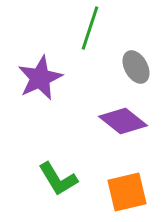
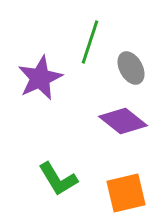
green line: moved 14 px down
gray ellipse: moved 5 px left, 1 px down
orange square: moved 1 px left, 1 px down
